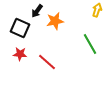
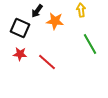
yellow arrow: moved 16 px left; rotated 24 degrees counterclockwise
orange star: rotated 18 degrees clockwise
